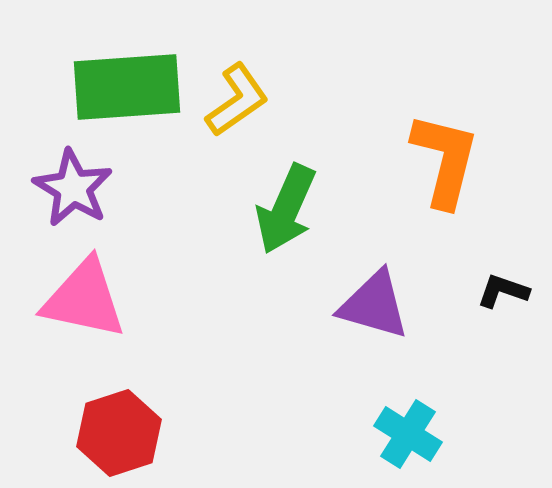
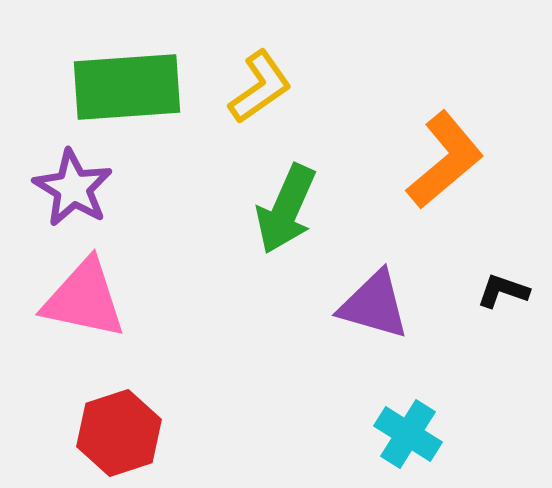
yellow L-shape: moved 23 px right, 13 px up
orange L-shape: rotated 36 degrees clockwise
